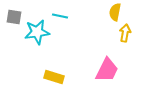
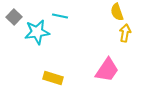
yellow semicircle: moved 2 px right; rotated 30 degrees counterclockwise
gray square: rotated 35 degrees clockwise
pink trapezoid: rotated 8 degrees clockwise
yellow rectangle: moved 1 px left, 1 px down
